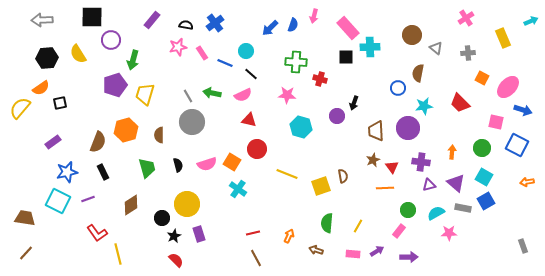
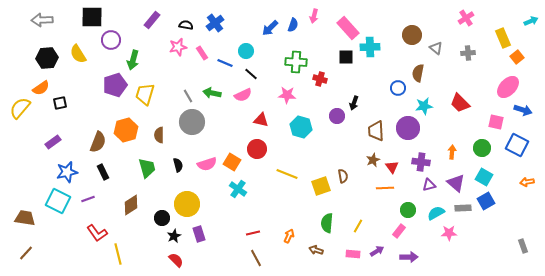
orange square at (482, 78): moved 35 px right, 21 px up; rotated 24 degrees clockwise
red triangle at (249, 120): moved 12 px right
gray rectangle at (463, 208): rotated 14 degrees counterclockwise
